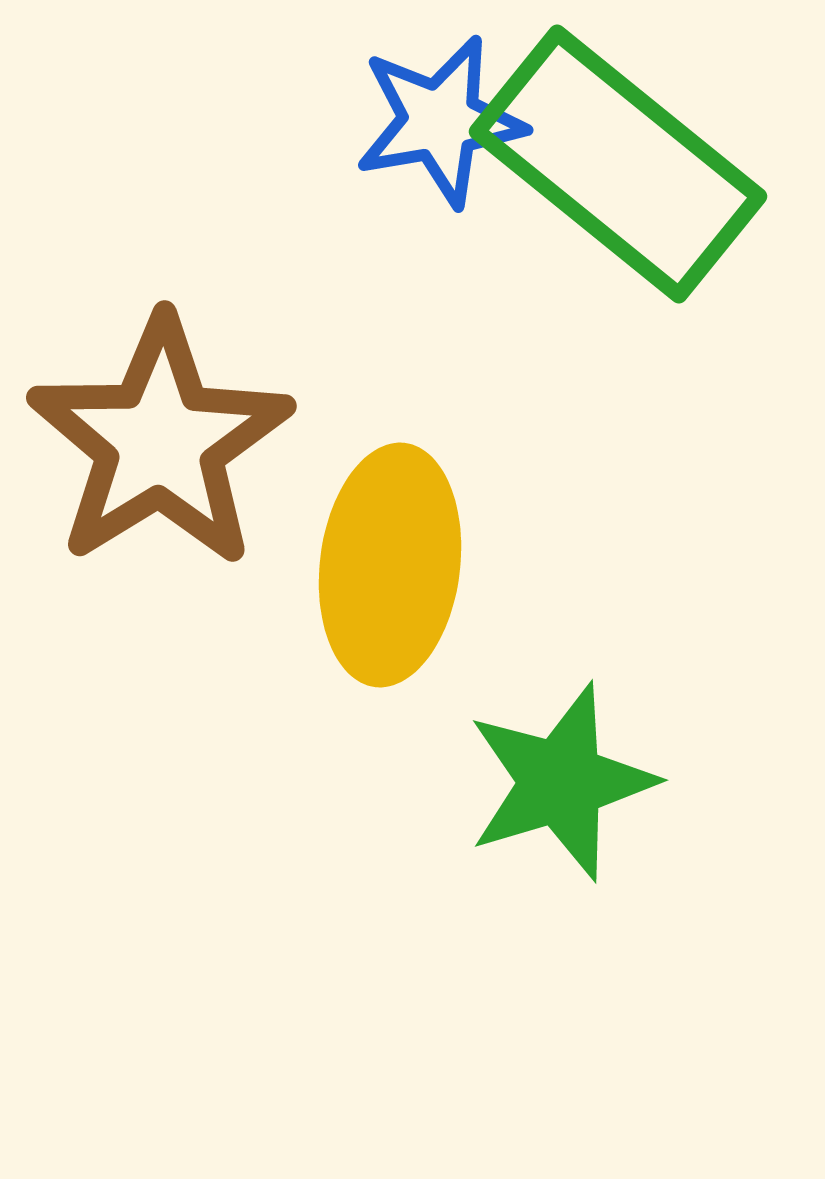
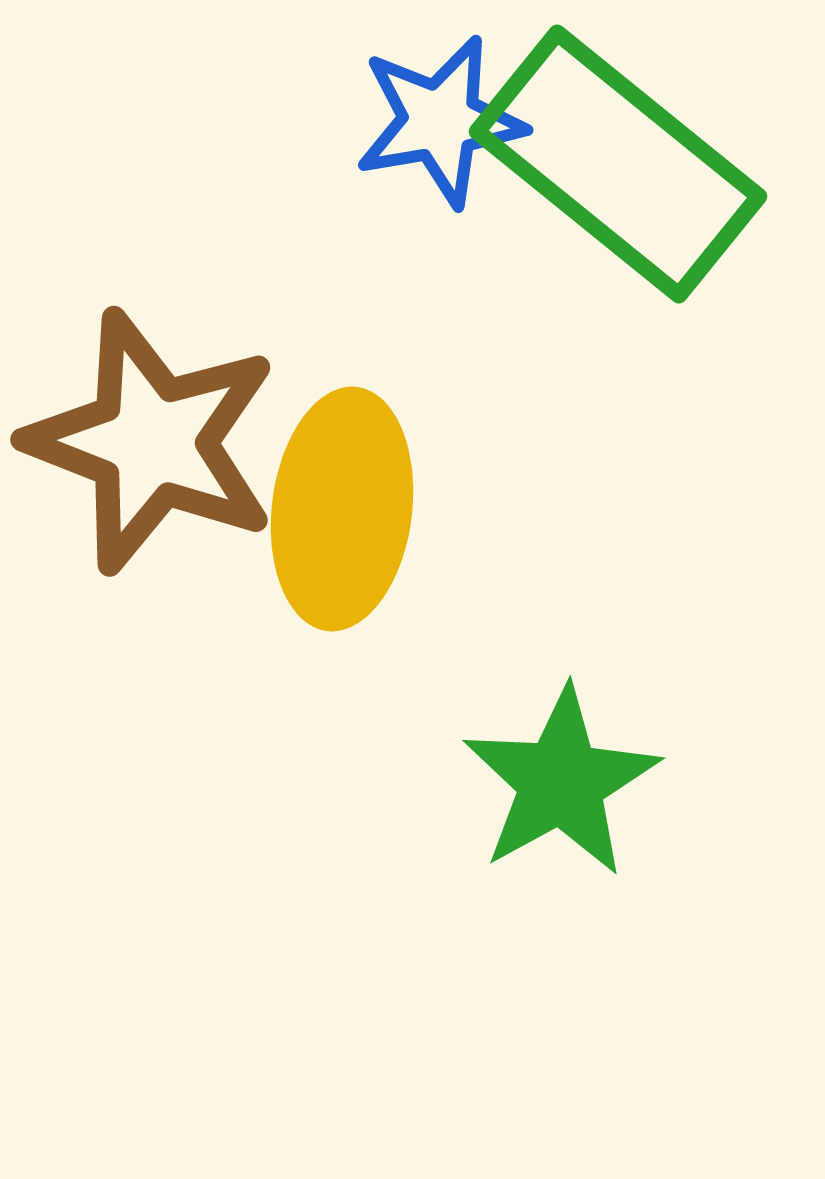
brown star: moved 8 px left; rotated 19 degrees counterclockwise
yellow ellipse: moved 48 px left, 56 px up
green star: rotated 12 degrees counterclockwise
